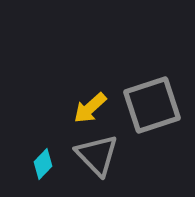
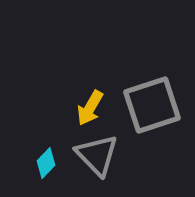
yellow arrow: rotated 18 degrees counterclockwise
cyan diamond: moved 3 px right, 1 px up
